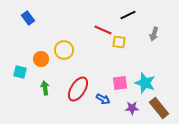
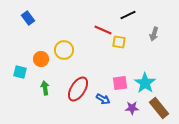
cyan star: rotated 15 degrees clockwise
